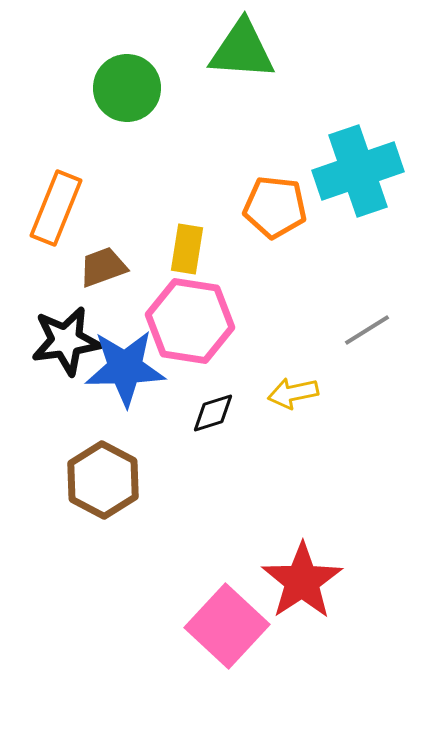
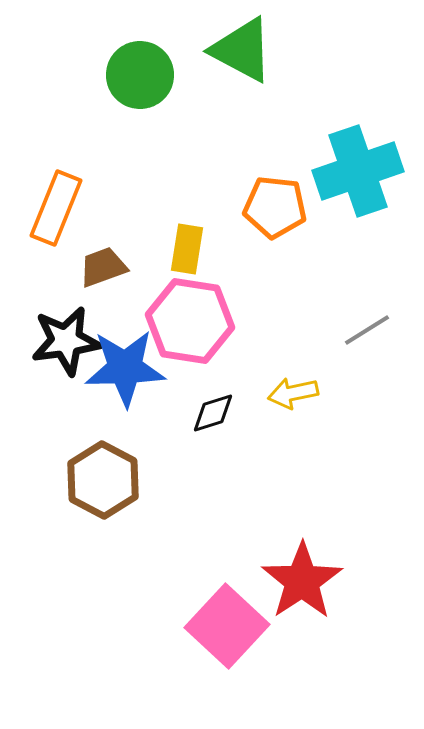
green triangle: rotated 24 degrees clockwise
green circle: moved 13 px right, 13 px up
